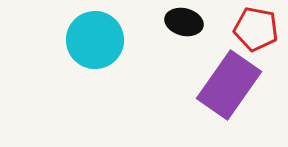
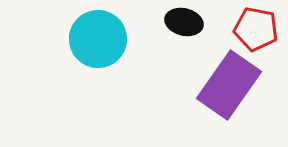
cyan circle: moved 3 px right, 1 px up
